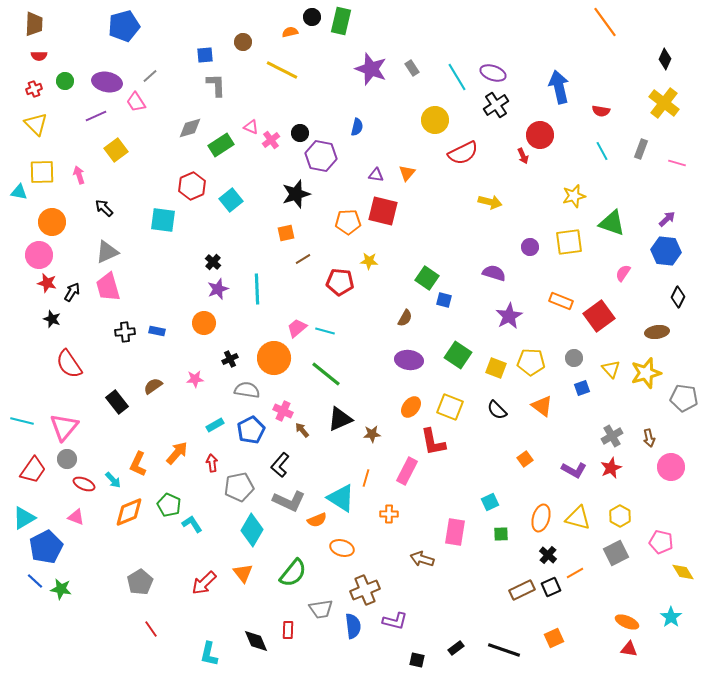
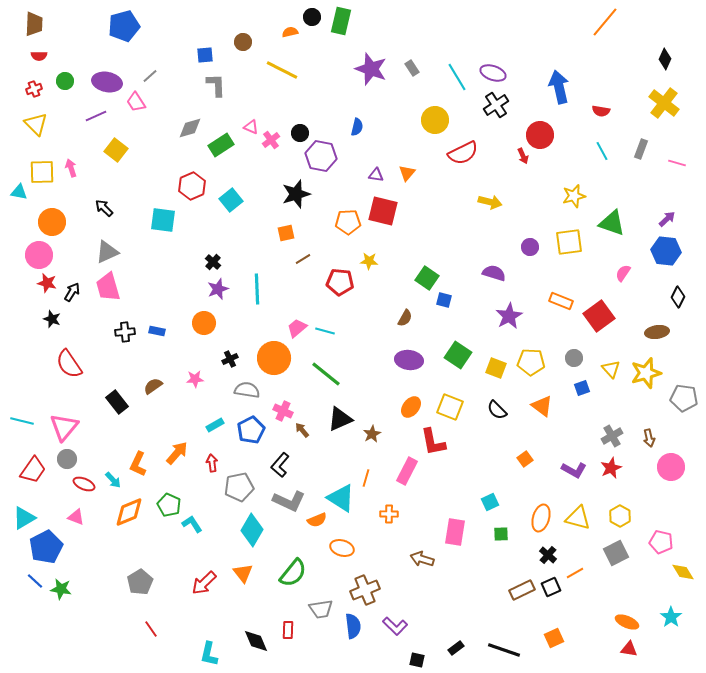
orange line at (605, 22): rotated 76 degrees clockwise
yellow square at (116, 150): rotated 15 degrees counterclockwise
pink arrow at (79, 175): moved 8 px left, 7 px up
brown star at (372, 434): rotated 24 degrees counterclockwise
purple L-shape at (395, 621): moved 5 px down; rotated 30 degrees clockwise
